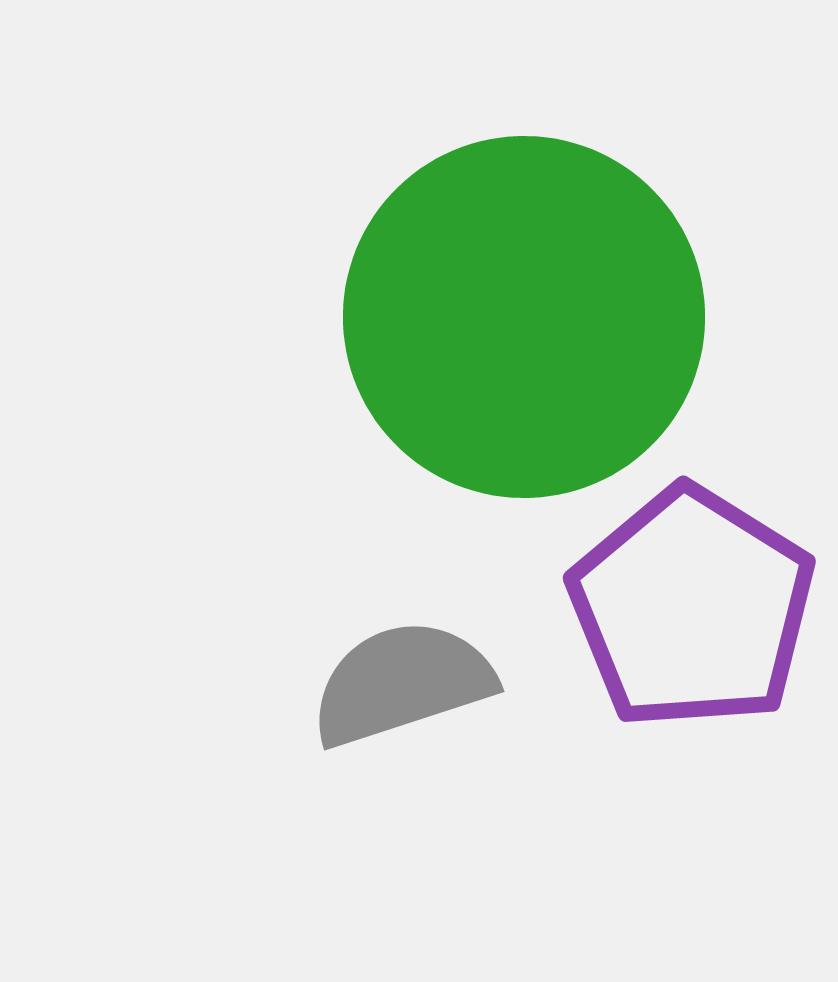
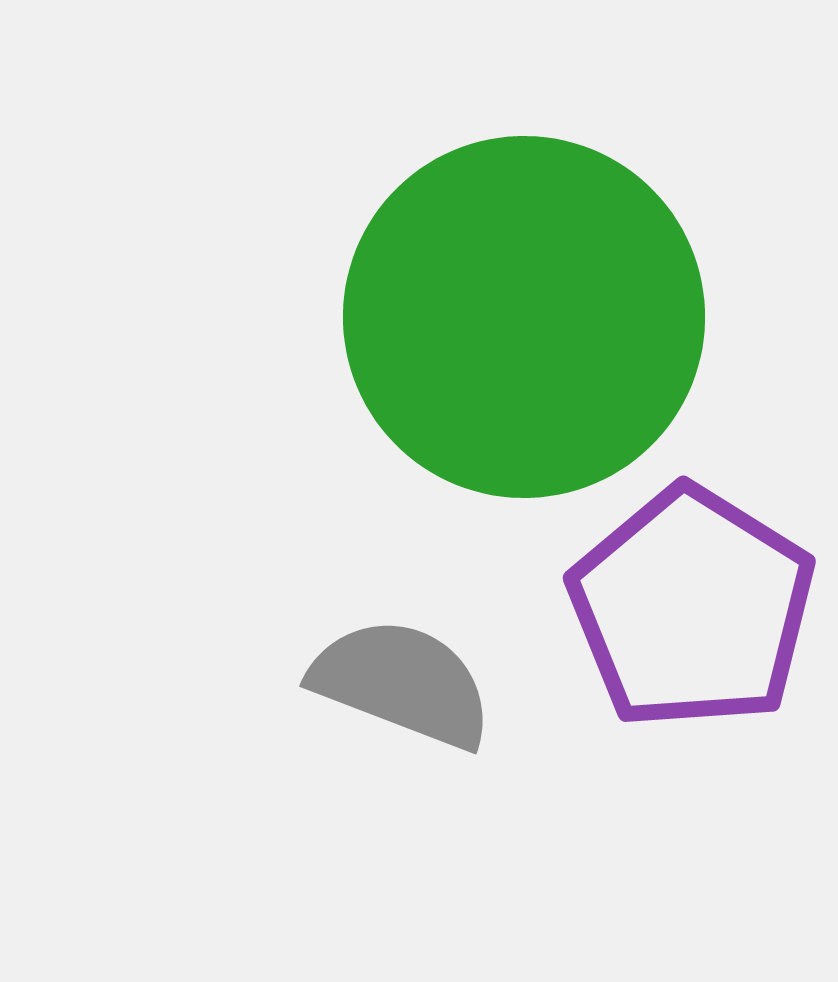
gray semicircle: rotated 39 degrees clockwise
